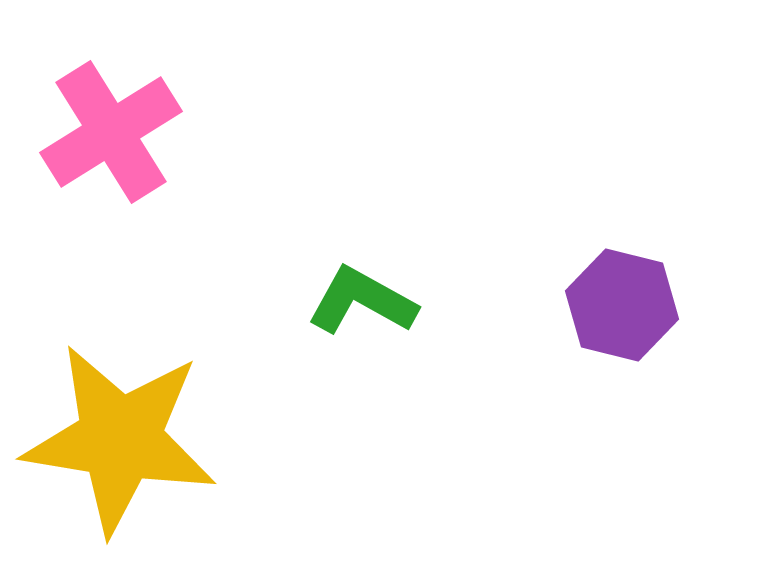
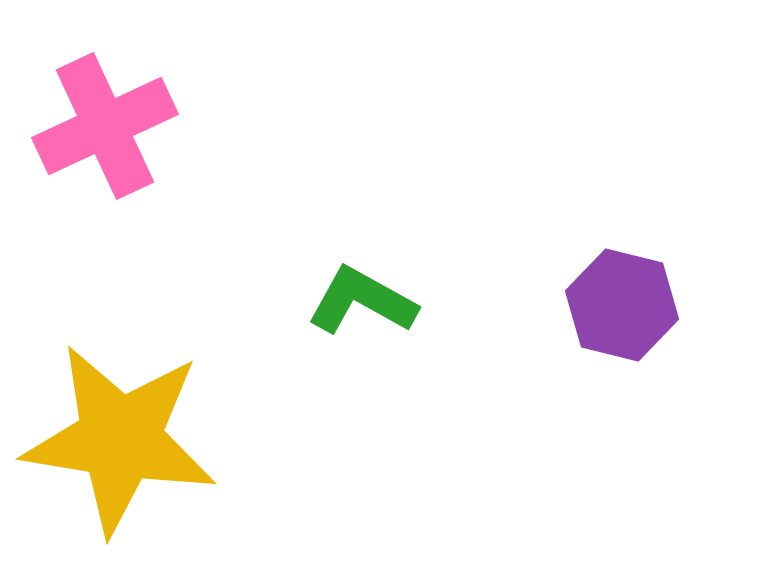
pink cross: moved 6 px left, 6 px up; rotated 7 degrees clockwise
